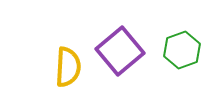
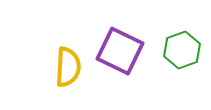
purple square: rotated 24 degrees counterclockwise
